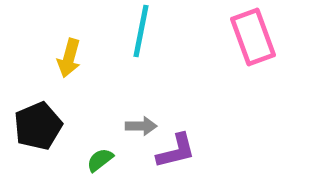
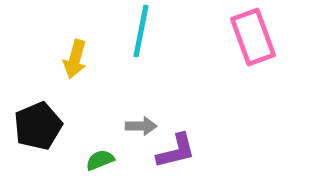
yellow arrow: moved 6 px right, 1 px down
green semicircle: rotated 16 degrees clockwise
